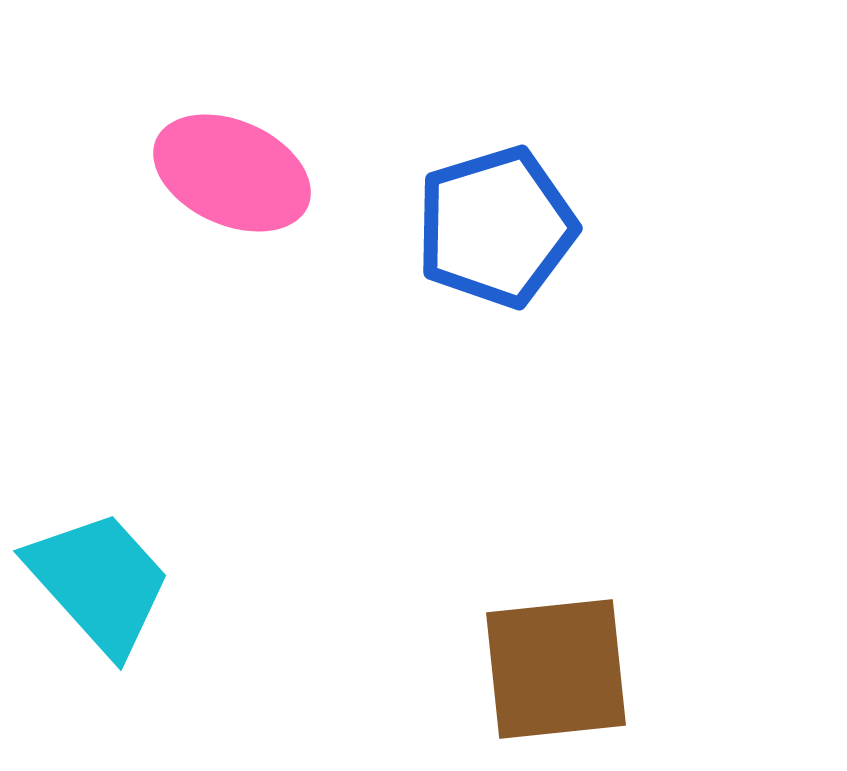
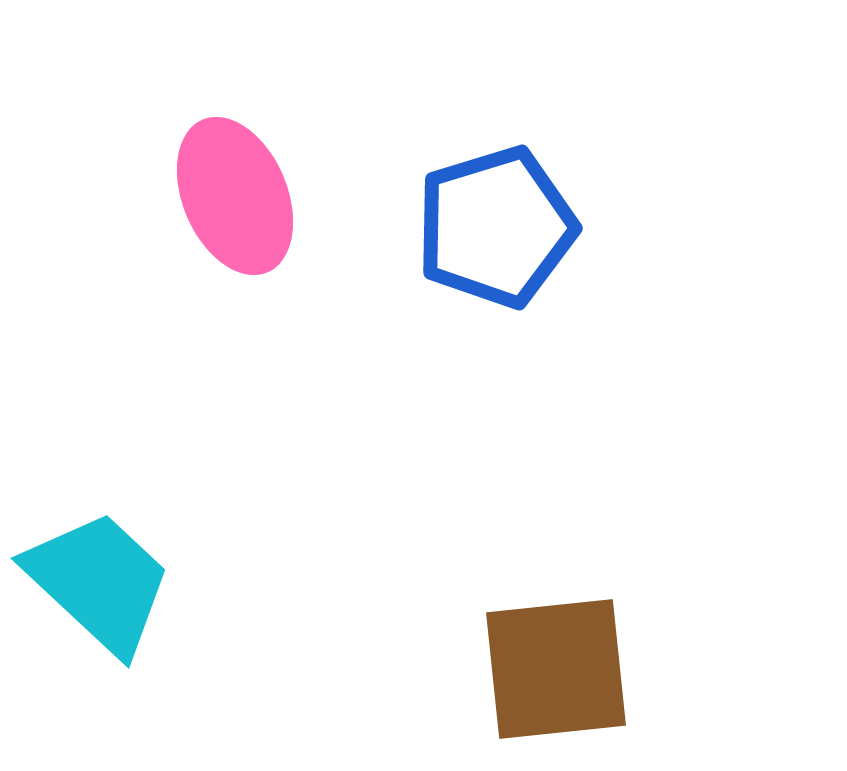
pink ellipse: moved 3 px right, 23 px down; rotated 43 degrees clockwise
cyan trapezoid: rotated 5 degrees counterclockwise
